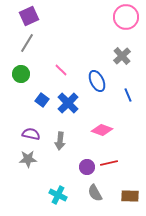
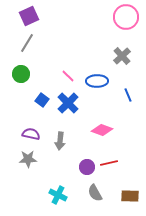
pink line: moved 7 px right, 6 px down
blue ellipse: rotated 65 degrees counterclockwise
